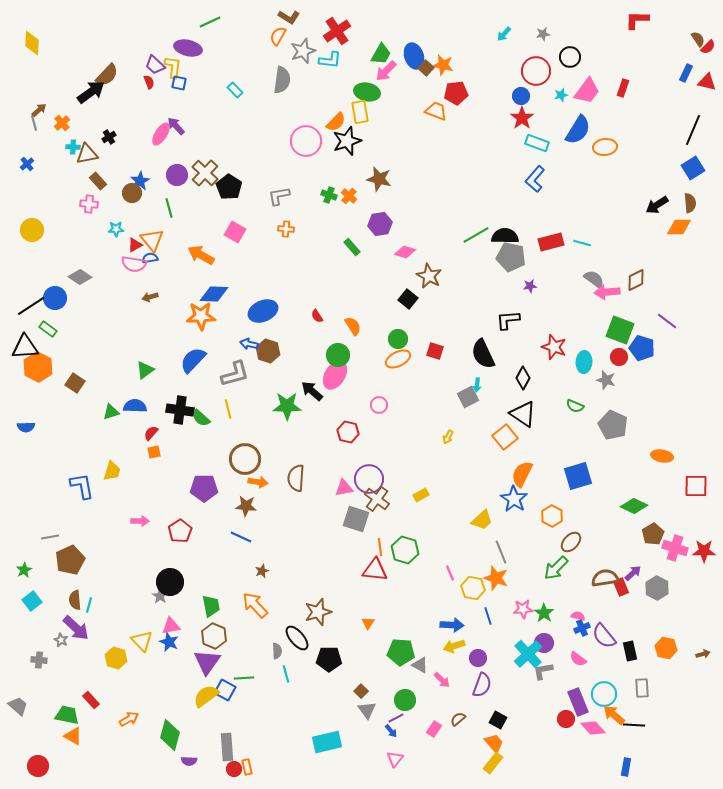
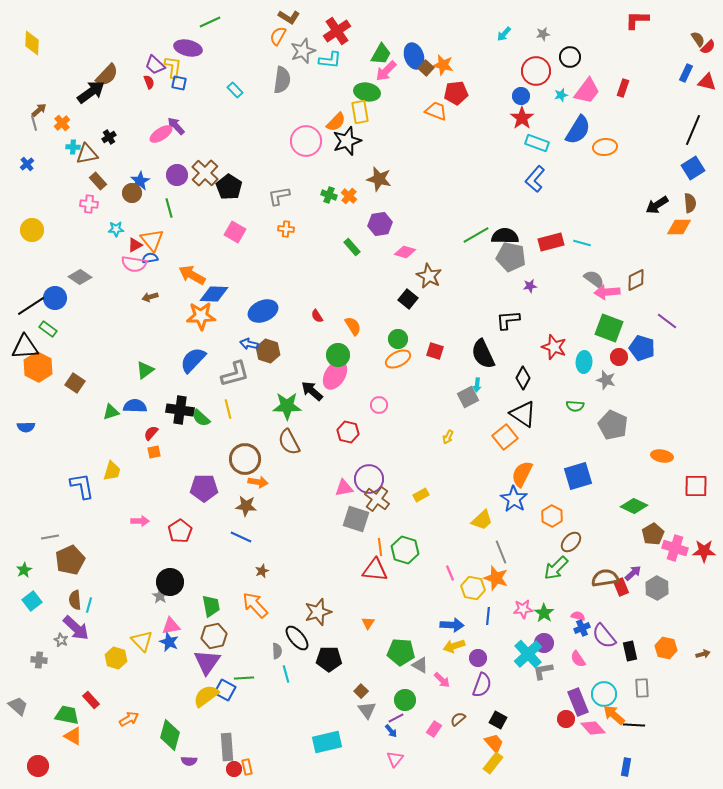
pink ellipse at (161, 134): rotated 25 degrees clockwise
orange arrow at (201, 255): moved 9 px left, 20 px down
green square at (620, 330): moved 11 px left, 2 px up
green semicircle at (575, 406): rotated 18 degrees counterclockwise
brown semicircle at (296, 478): moved 7 px left, 36 px up; rotated 32 degrees counterclockwise
blue line at (488, 616): rotated 24 degrees clockwise
brown hexagon at (214, 636): rotated 25 degrees clockwise
pink semicircle at (578, 659): rotated 18 degrees clockwise
